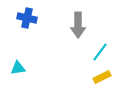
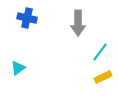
gray arrow: moved 2 px up
cyan triangle: rotated 28 degrees counterclockwise
yellow rectangle: moved 1 px right
